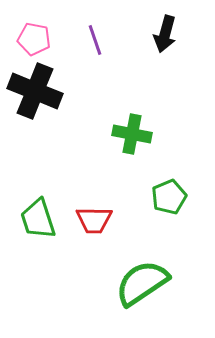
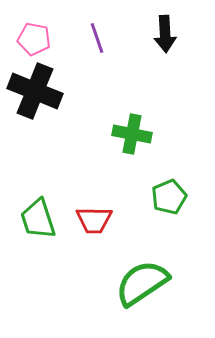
black arrow: rotated 18 degrees counterclockwise
purple line: moved 2 px right, 2 px up
